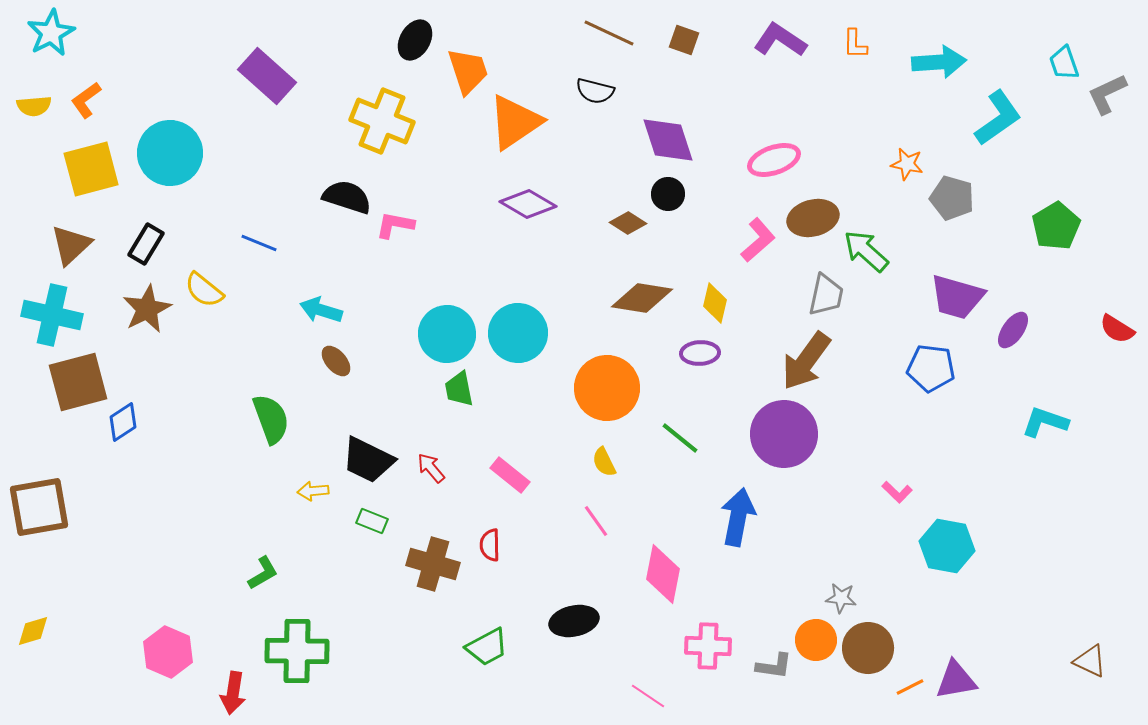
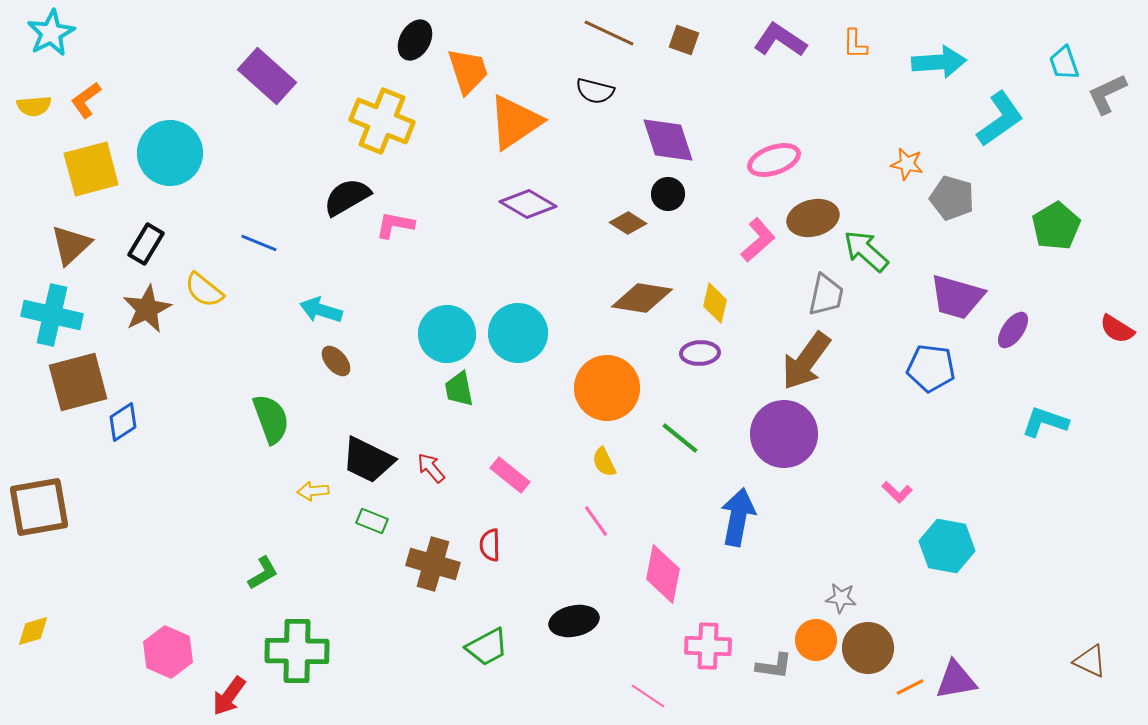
cyan L-shape at (998, 118): moved 2 px right, 1 px down
black semicircle at (347, 197): rotated 48 degrees counterclockwise
red arrow at (233, 693): moved 4 px left, 3 px down; rotated 27 degrees clockwise
